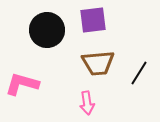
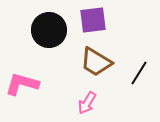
black circle: moved 2 px right
brown trapezoid: moved 2 px left, 1 px up; rotated 36 degrees clockwise
pink arrow: rotated 40 degrees clockwise
